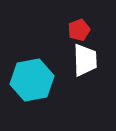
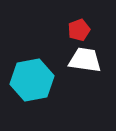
white trapezoid: rotated 80 degrees counterclockwise
